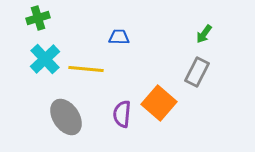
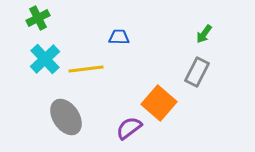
green cross: rotated 10 degrees counterclockwise
yellow line: rotated 12 degrees counterclockwise
purple semicircle: moved 7 px right, 14 px down; rotated 48 degrees clockwise
